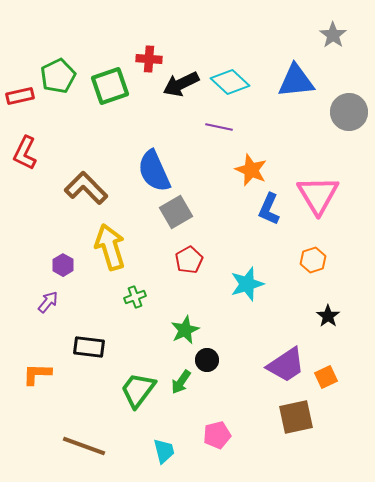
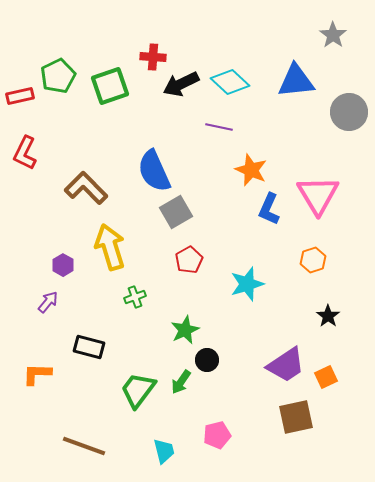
red cross: moved 4 px right, 2 px up
black rectangle: rotated 8 degrees clockwise
